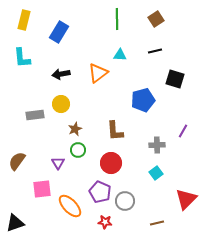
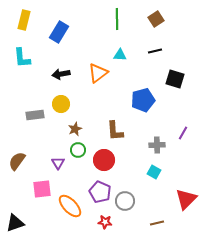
purple line: moved 2 px down
red circle: moved 7 px left, 3 px up
cyan square: moved 2 px left, 1 px up; rotated 24 degrees counterclockwise
